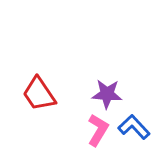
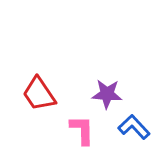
pink L-shape: moved 16 px left; rotated 32 degrees counterclockwise
